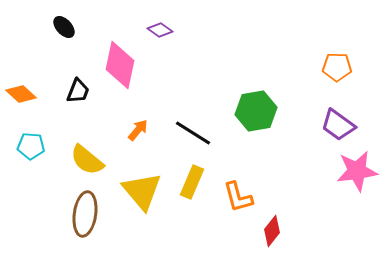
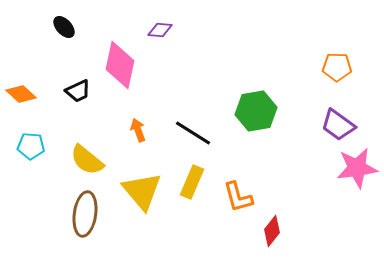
purple diamond: rotated 30 degrees counterclockwise
black trapezoid: rotated 44 degrees clockwise
orange arrow: rotated 60 degrees counterclockwise
pink star: moved 3 px up
